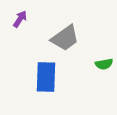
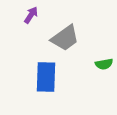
purple arrow: moved 11 px right, 4 px up
